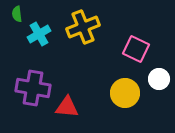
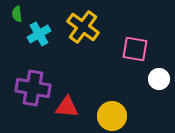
yellow cross: rotated 32 degrees counterclockwise
pink square: moved 1 px left; rotated 16 degrees counterclockwise
yellow circle: moved 13 px left, 23 px down
